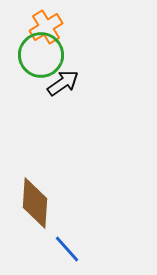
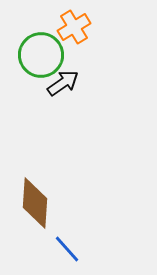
orange cross: moved 28 px right
